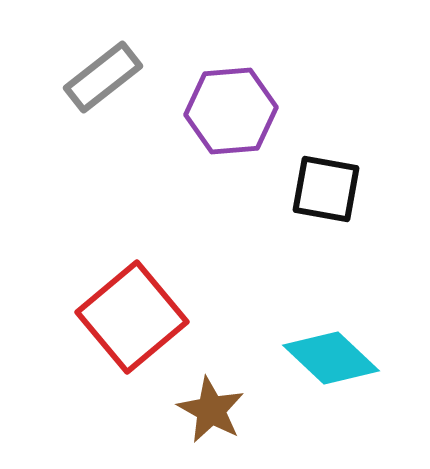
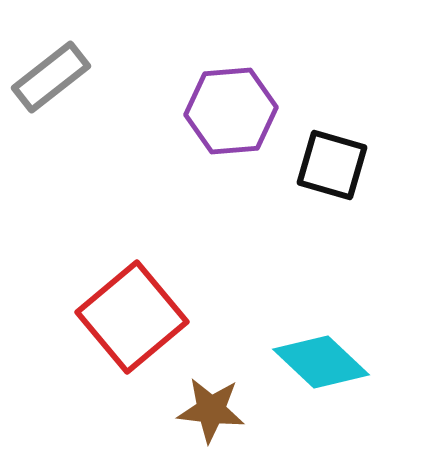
gray rectangle: moved 52 px left
black square: moved 6 px right, 24 px up; rotated 6 degrees clockwise
cyan diamond: moved 10 px left, 4 px down
brown star: rotated 22 degrees counterclockwise
